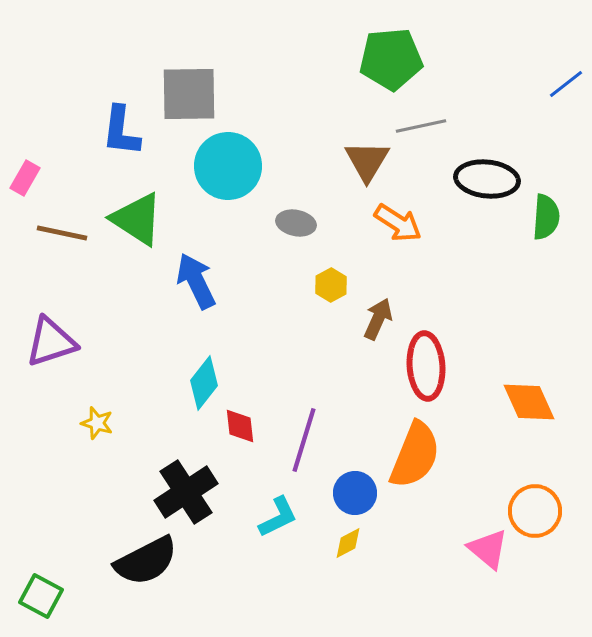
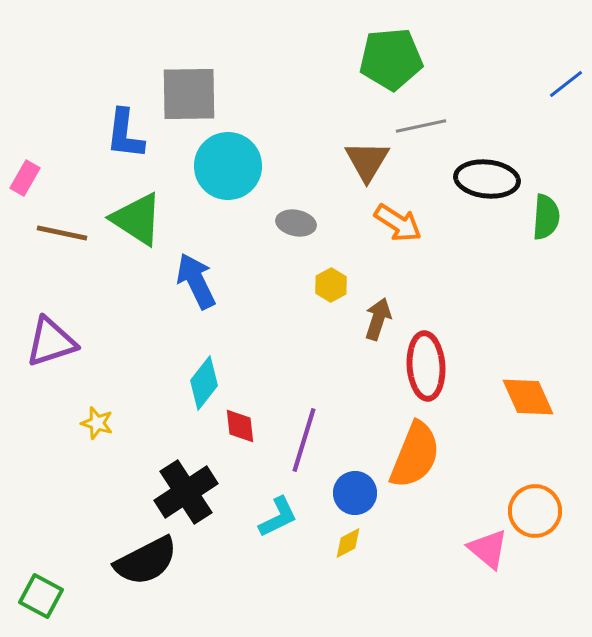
blue L-shape: moved 4 px right, 3 px down
brown arrow: rotated 6 degrees counterclockwise
orange diamond: moved 1 px left, 5 px up
